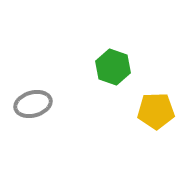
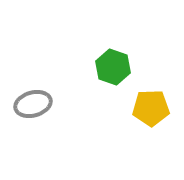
yellow pentagon: moved 5 px left, 3 px up
